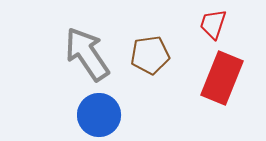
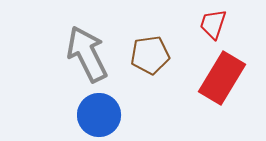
gray arrow: rotated 8 degrees clockwise
red rectangle: rotated 9 degrees clockwise
